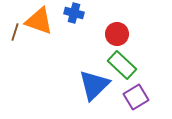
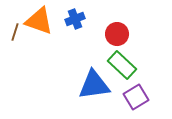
blue cross: moved 1 px right, 6 px down; rotated 36 degrees counterclockwise
blue triangle: rotated 36 degrees clockwise
